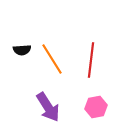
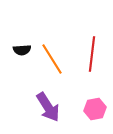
red line: moved 1 px right, 6 px up
pink hexagon: moved 1 px left, 2 px down
